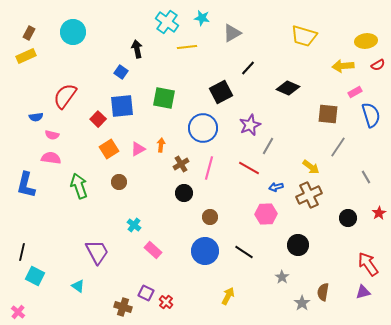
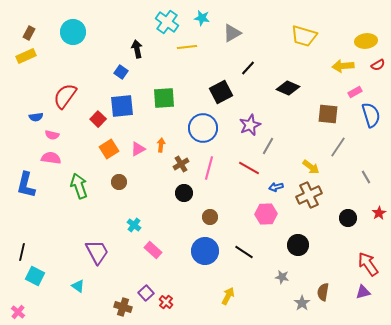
green square at (164, 98): rotated 15 degrees counterclockwise
gray star at (282, 277): rotated 24 degrees counterclockwise
purple square at (146, 293): rotated 21 degrees clockwise
